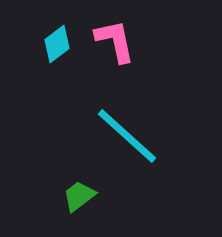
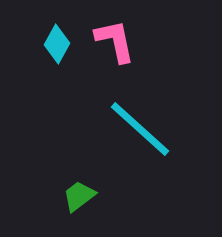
cyan diamond: rotated 24 degrees counterclockwise
cyan line: moved 13 px right, 7 px up
